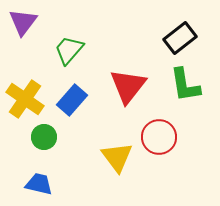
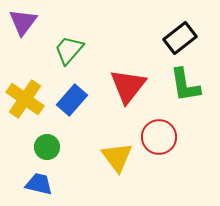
green circle: moved 3 px right, 10 px down
